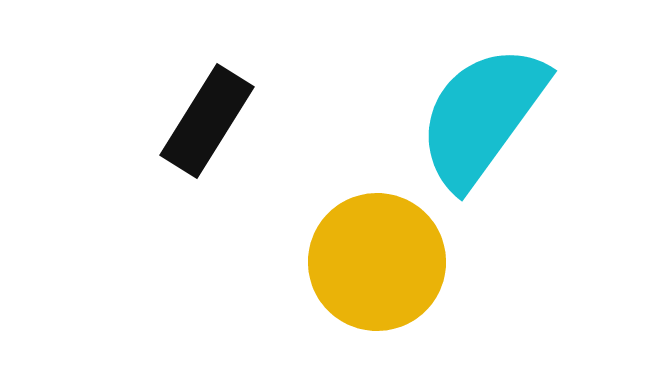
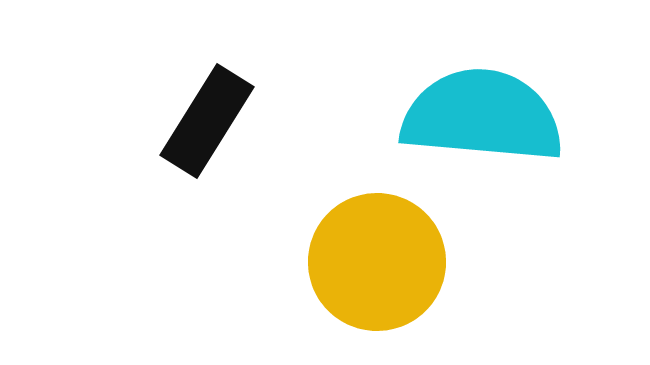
cyan semicircle: rotated 59 degrees clockwise
